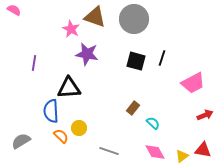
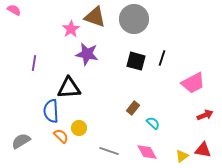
pink star: rotated 12 degrees clockwise
pink diamond: moved 8 px left
